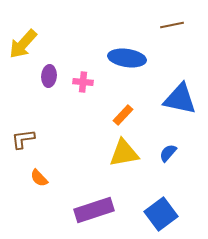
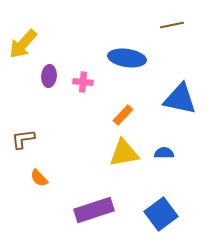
blue semicircle: moved 4 px left; rotated 48 degrees clockwise
